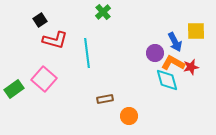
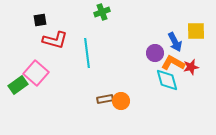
green cross: moved 1 px left; rotated 21 degrees clockwise
black square: rotated 24 degrees clockwise
pink square: moved 8 px left, 6 px up
green rectangle: moved 4 px right, 4 px up
orange circle: moved 8 px left, 15 px up
